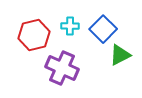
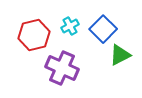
cyan cross: rotated 30 degrees counterclockwise
